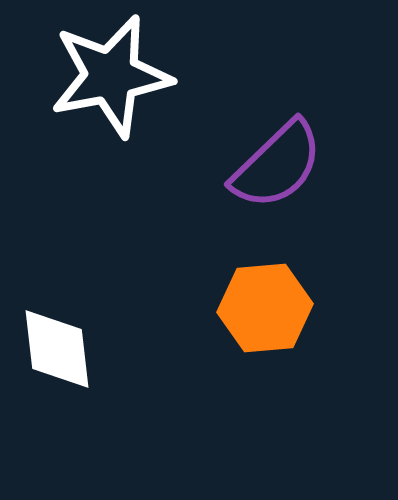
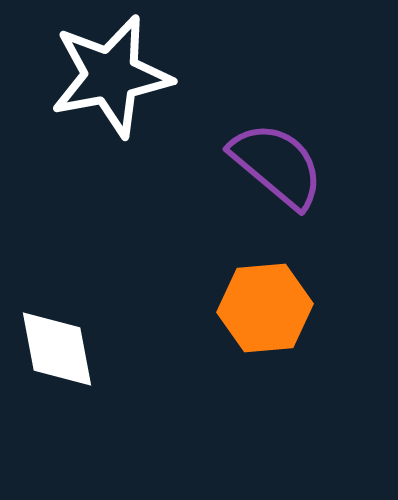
purple semicircle: rotated 96 degrees counterclockwise
white diamond: rotated 4 degrees counterclockwise
